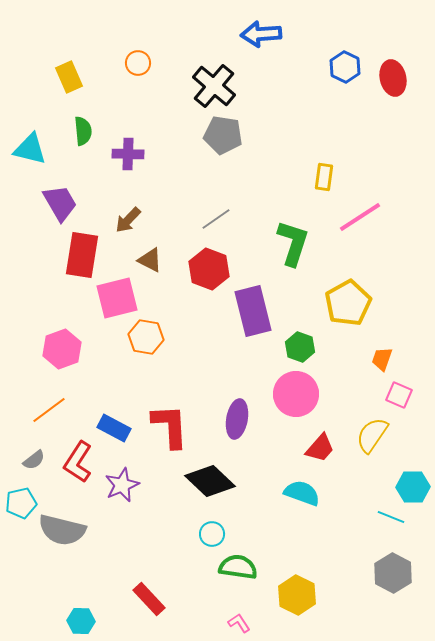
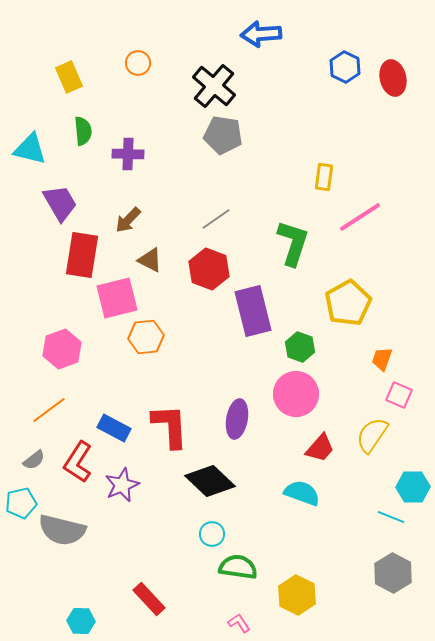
orange hexagon at (146, 337): rotated 16 degrees counterclockwise
